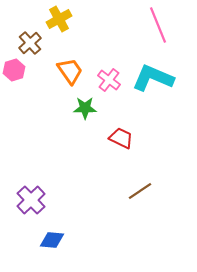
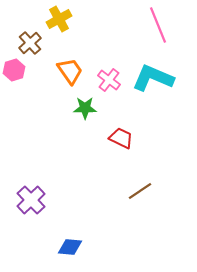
blue diamond: moved 18 px right, 7 px down
